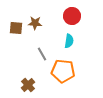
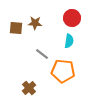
red circle: moved 2 px down
gray line: rotated 24 degrees counterclockwise
brown cross: moved 1 px right, 3 px down
